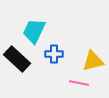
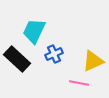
blue cross: rotated 24 degrees counterclockwise
yellow triangle: rotated 10 degrees counterclockwise
